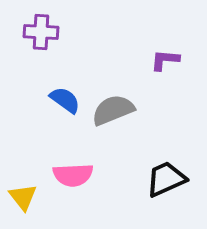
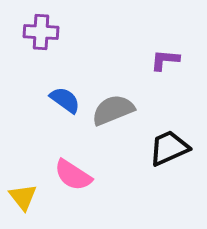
pink semicircle: rotated 36 degrees clockwise
black trapezoid: moved 3 px right, 31 px up
